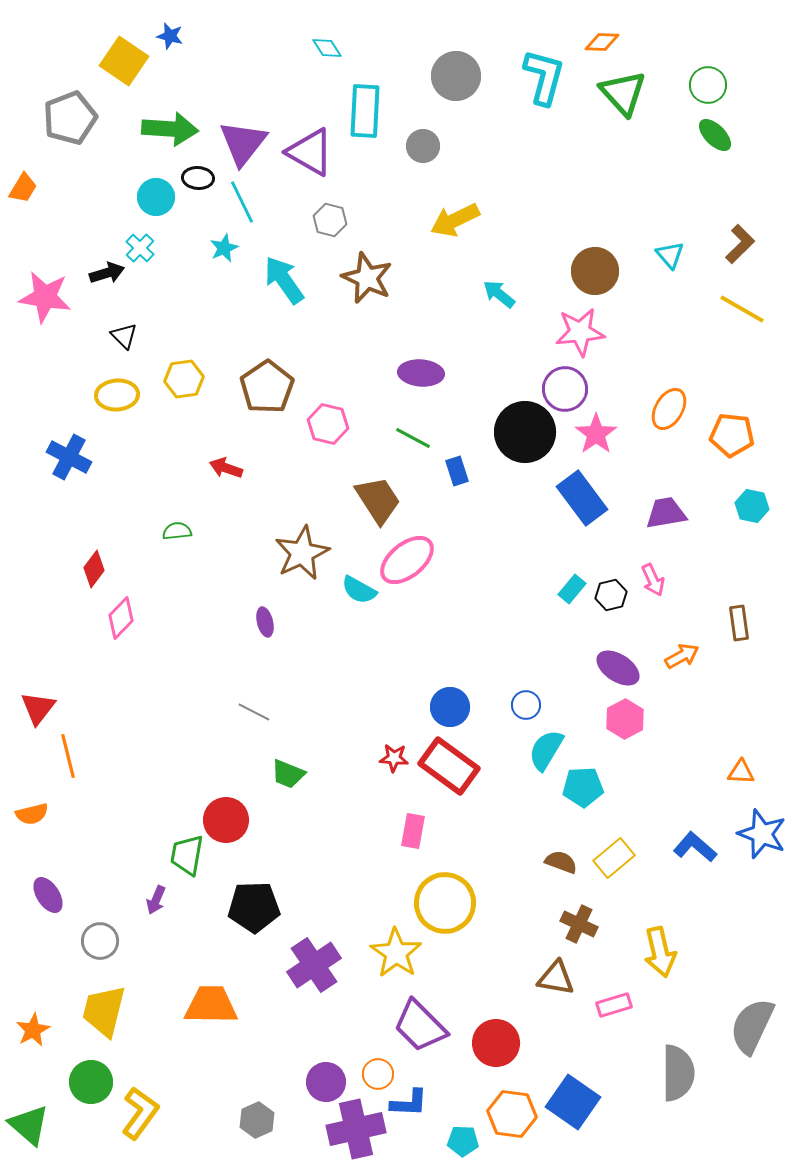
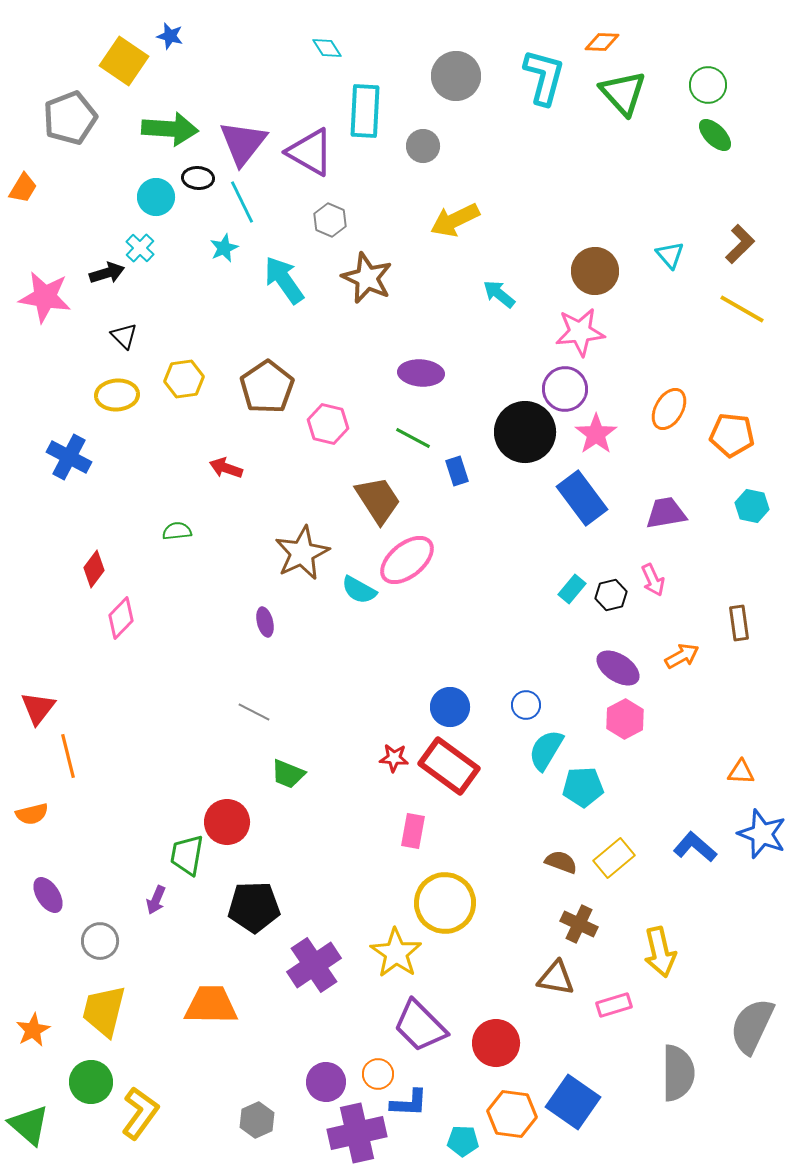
gray hexagon at (330, 220): rotated 8 degrees clockwise
red circle at (226, 820): moved 1 px right, 2 px down
purple cross at (356, 1129): moved 1 px right, 4 px down
